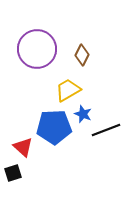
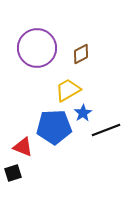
purple circle: moved 1 px up
brown diamond: moved 1 px left, 1 px up; rotated 35 degrees clockwise
blue star: moved 1 px up; rotated 18 degrees clockwise
red triangle: rotated 20 degrees counterclockwise
